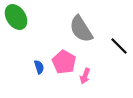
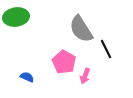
green ellipse: rotated 65 degrees counterclockwise
black line: moved 13 px left, 3 px down; rotated 18 degrees clockwise
blue semicircle: moved 12 px left, 10 px down; rotated 48 degrees counterclockwise
